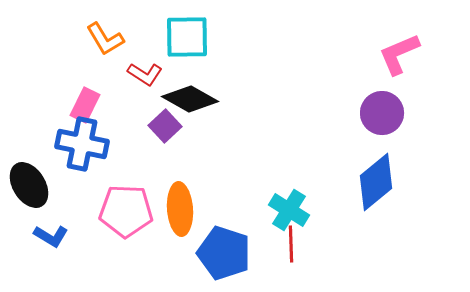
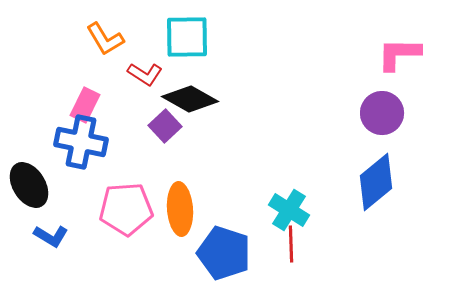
pink L-shape: rotated 24 degrees clockwise
blue cross: moved 1 px left, 2 px up
pink pentagon: moved 2 px up; rotated 6 degrees counterclockwise
